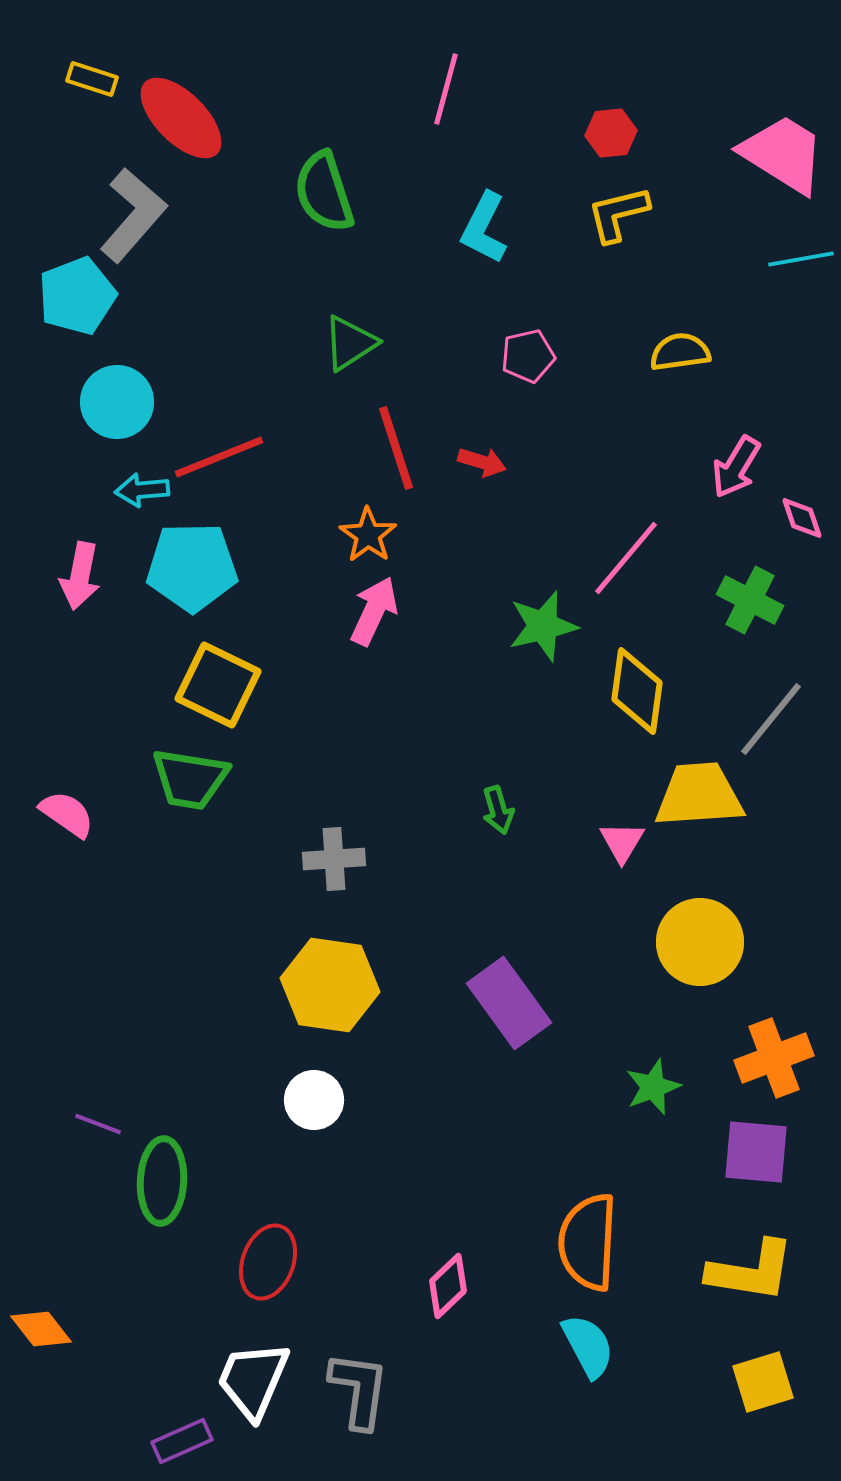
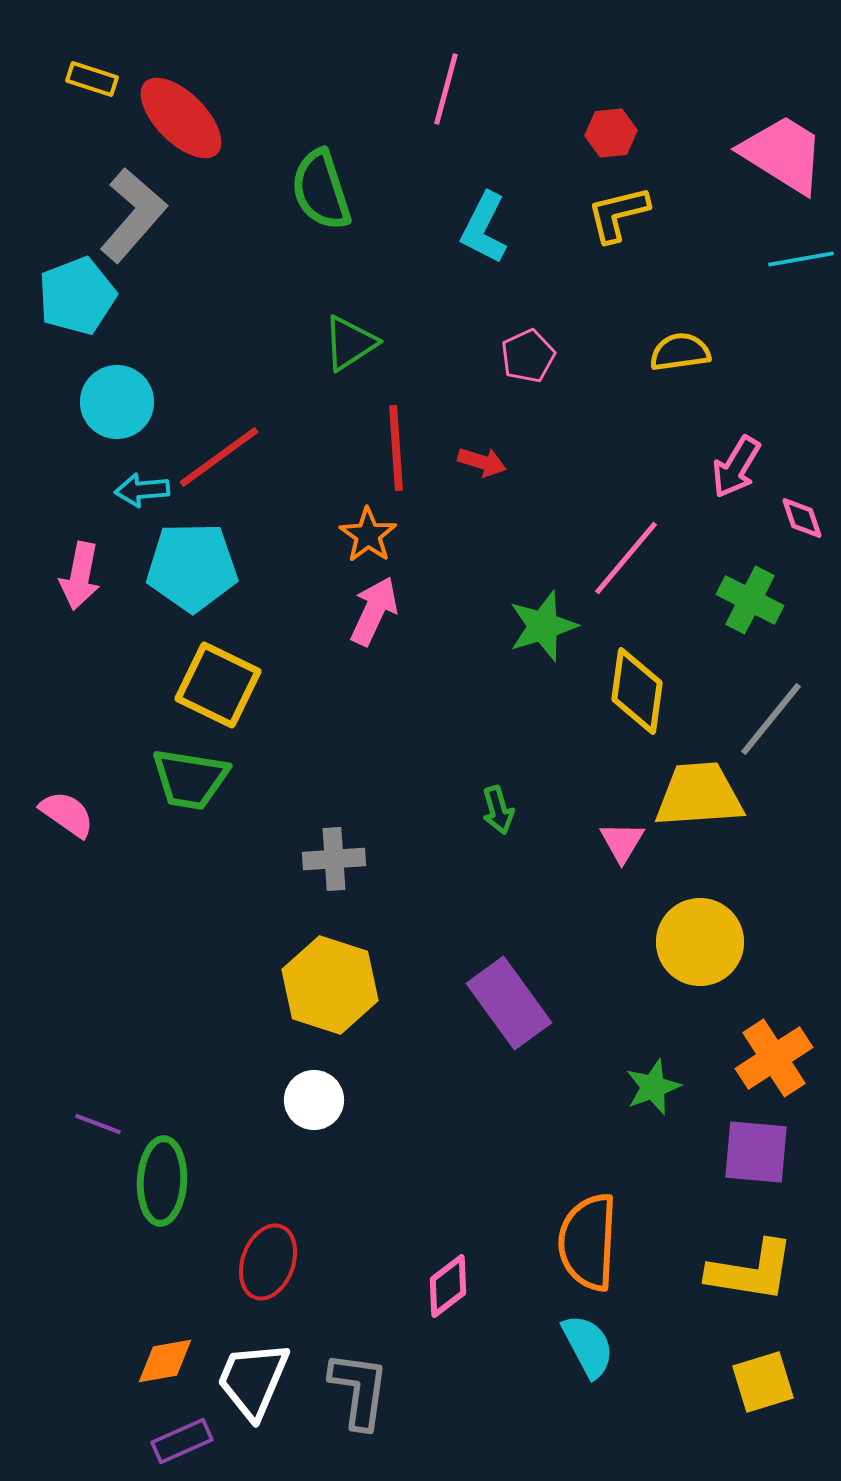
green semicircle at (324, 192): moved 3 px left, 2 px up
pink pentagon at (528, 356): rotated 12 degrees counterclockwise
red line at (396, 448): rotated 14 degrees clockwise
red line at (219, 457): rotated 14 degrees counterclockwise
green star at (543, 626): rotated 4 degrees counterclockwise
yellow hexagon at (330, 985): rotated 10 degrees clockwise
orange cross at (774, 1058): rotated 12 degrees counterclockwise
pink diamond at (448, 1286): rotated 6 degrees clockwise
orange diamond at (41, 1329): moved 124 px right, 32 px down; rotated 62 degrees counterclockwise
